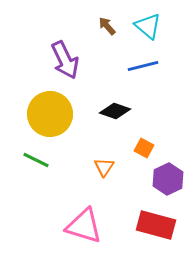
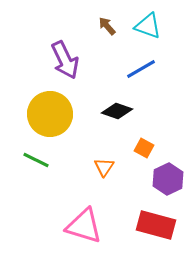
cyan triangle: rotated 20 degrees counterclockwise
blue line: moved 2 px left, 3 px down; rotated 16 degrees counterclockwise
black diamond: moved 2 px right
